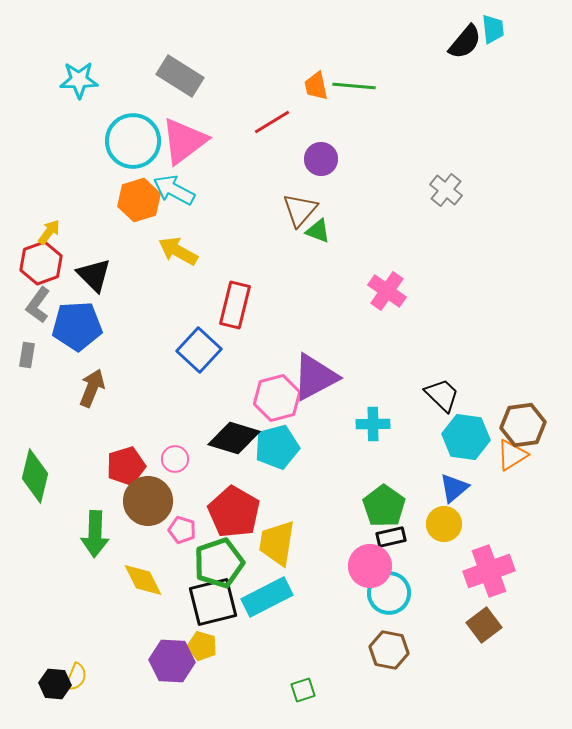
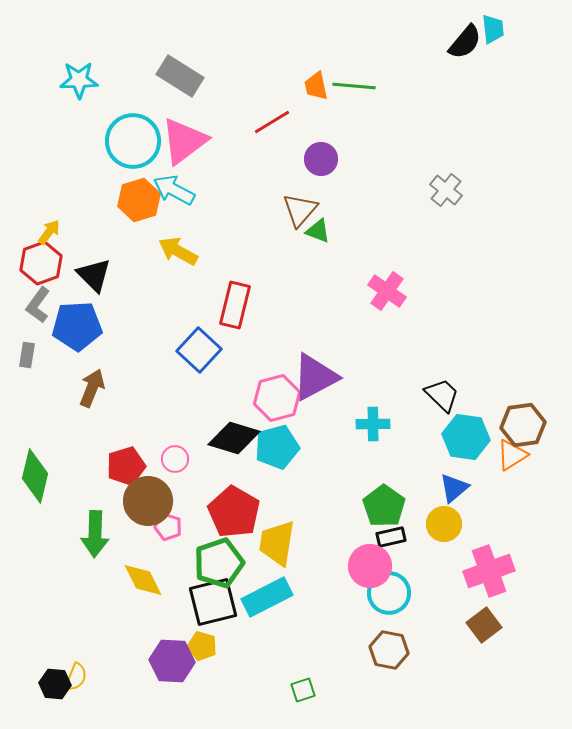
pink pentagon at (182, 530): moved 14 px left, 3 px up
